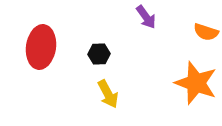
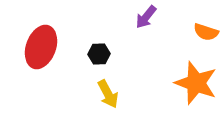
purple arrow: rotated 75 degrees clockwise
red ellipse: rotated 12 degrees clockwise
